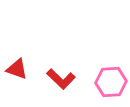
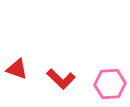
pink hexagon: moved 1 px left, 2 px down
